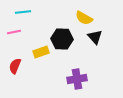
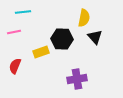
yellow semicircle: rotated 108 degrees counterclockwise
